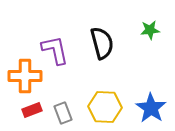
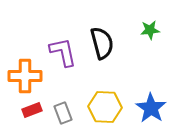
purple L-shape: moved 8 px right, 2 px down
